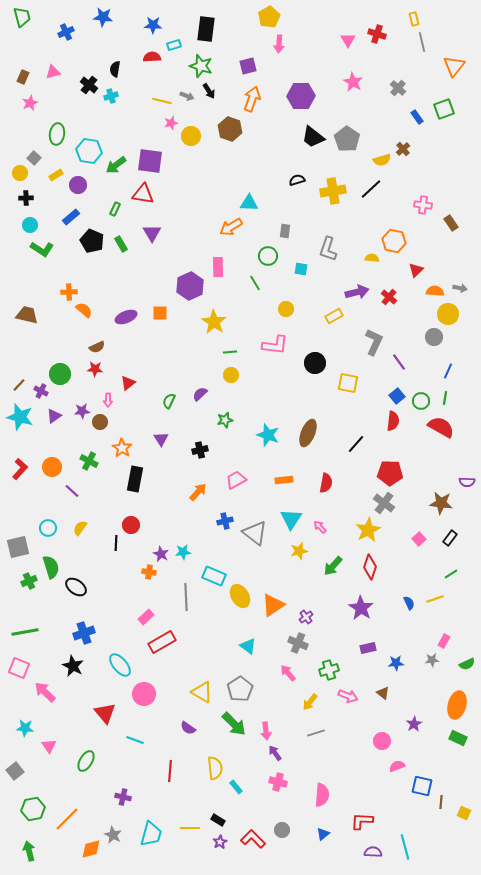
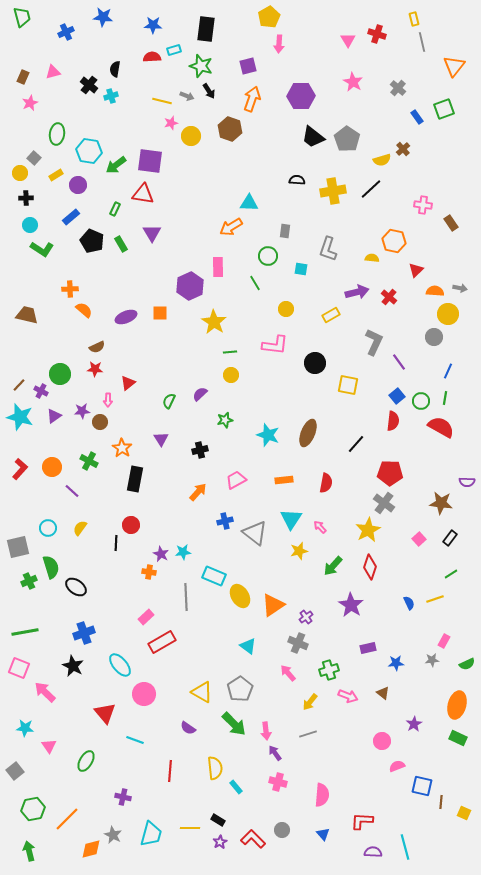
cyan rectangle at (174, 45): moved 5 px down
black semicircle at (297, 180): rotated 21 degrees clockwise
orange cross at (69, 292): moved 1 px right, 3 px up
yellow rectangle at (334, 316): moved 3 px left, 1 px up
yellow square at (348, 383): moved 2 px down
purple star at (361, 608): moved 10 px left, 3 px up
gray line at (316, 733): moved 8 px left, 1 px down
blue triangle at (323, 834): rotated 32 degrees counterclockwise
